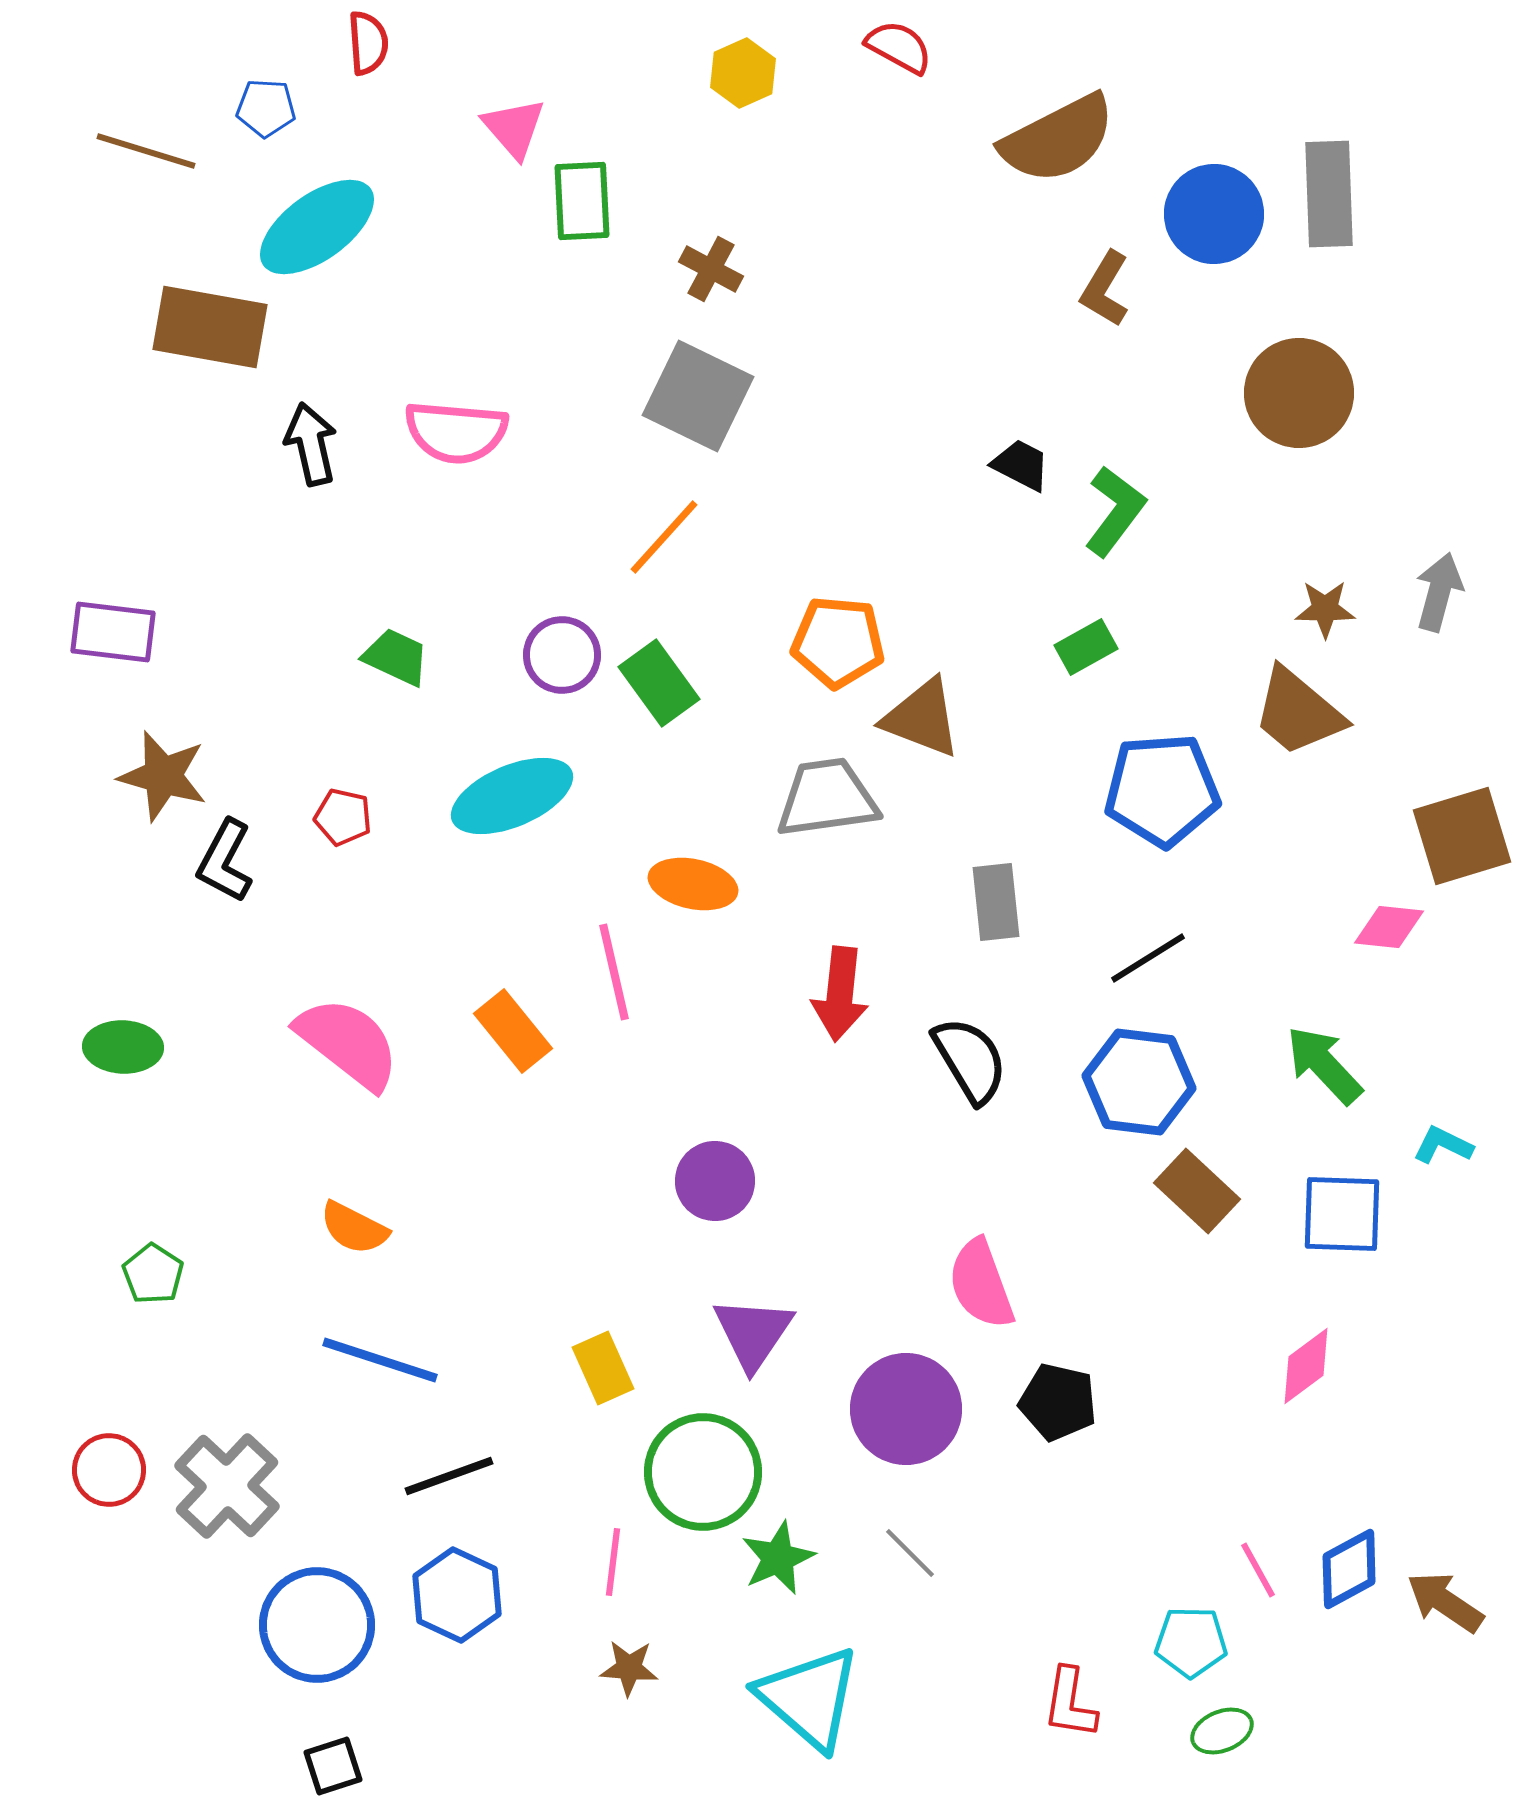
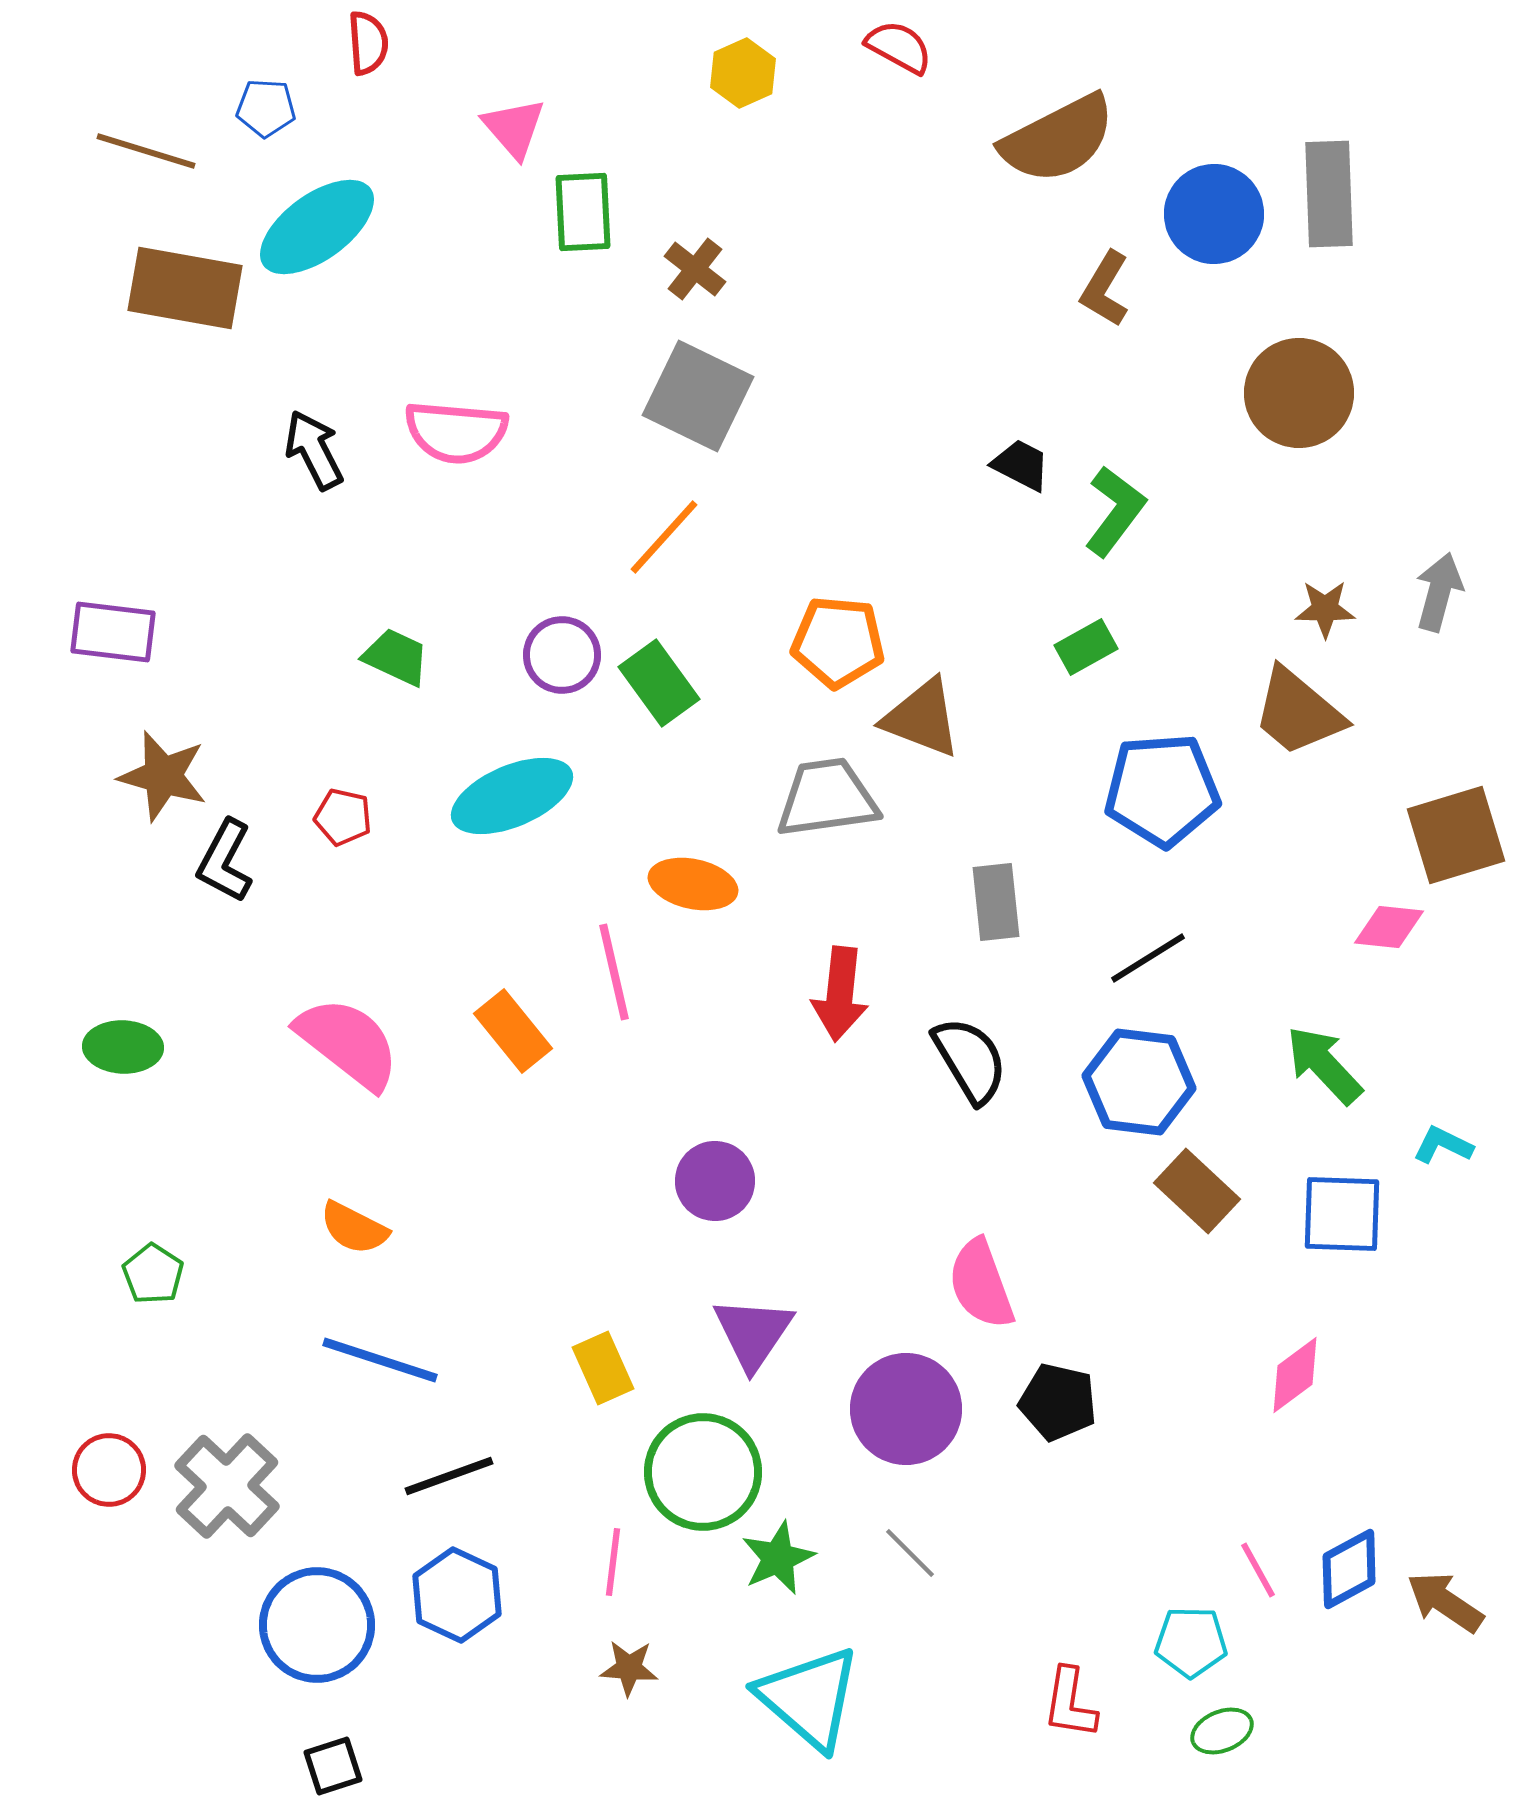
green rectangle at (582, 201): moved 1 px right, 11 px down
brown cross at (711, 269): moved 16 px left; rotated 10 degrees clockwise
brown rectangle at (210, 327): moved 25 px left, 39 px up
black arrow at (311, 444): moved 3 px right, 6 px down; rotated 14 degrees counterclockwise
brown square at (1462, 836): moved 6 px left, 1 px up
pink diamond at (1306, 1366): moved 11 px left, 9 px down
